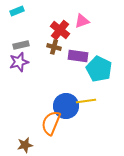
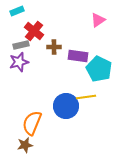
pink triangle: moved 16 px right, 1 px up; rotated 14 degrees counterclockwise
red cross: moved 26 px left, 1 px down
brown cross: rotated 16 degrees counterclockwise
yellow line: moved 4 px up
orange semicircle: moved 19 px left
